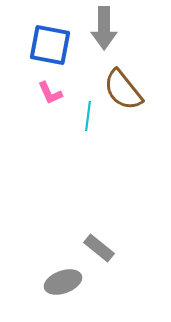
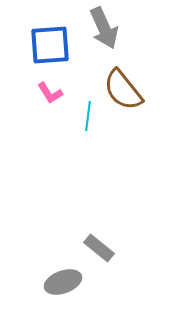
gray arrow: rotated 24 degrees counterclockwise
blue square: rotated 15 degrees counterclockwise
pink L-shape: rotated 8 degrees counterclockwise
